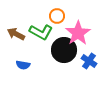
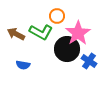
black circle: moved 3 px right, 1 px up
